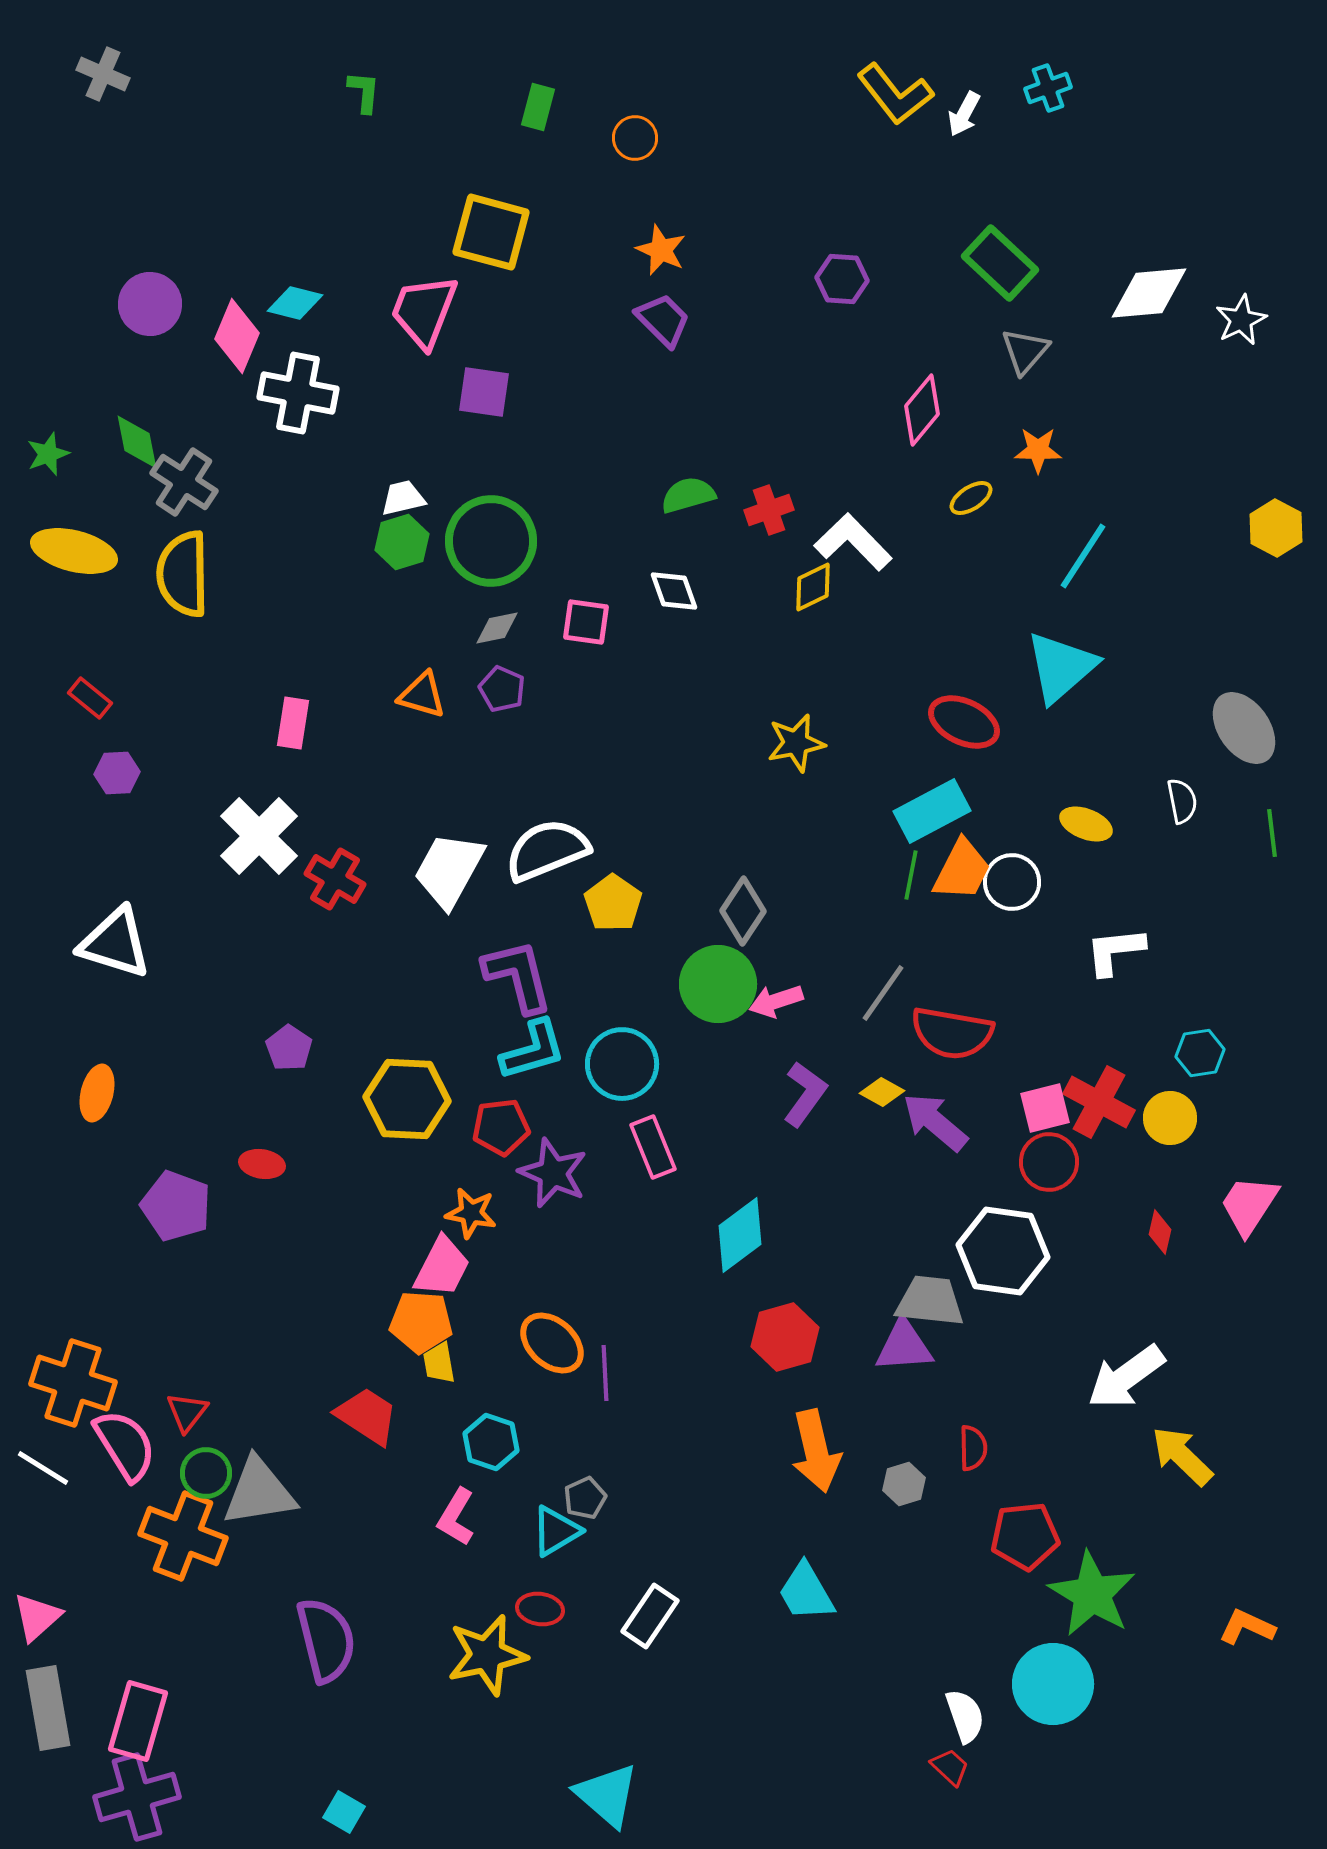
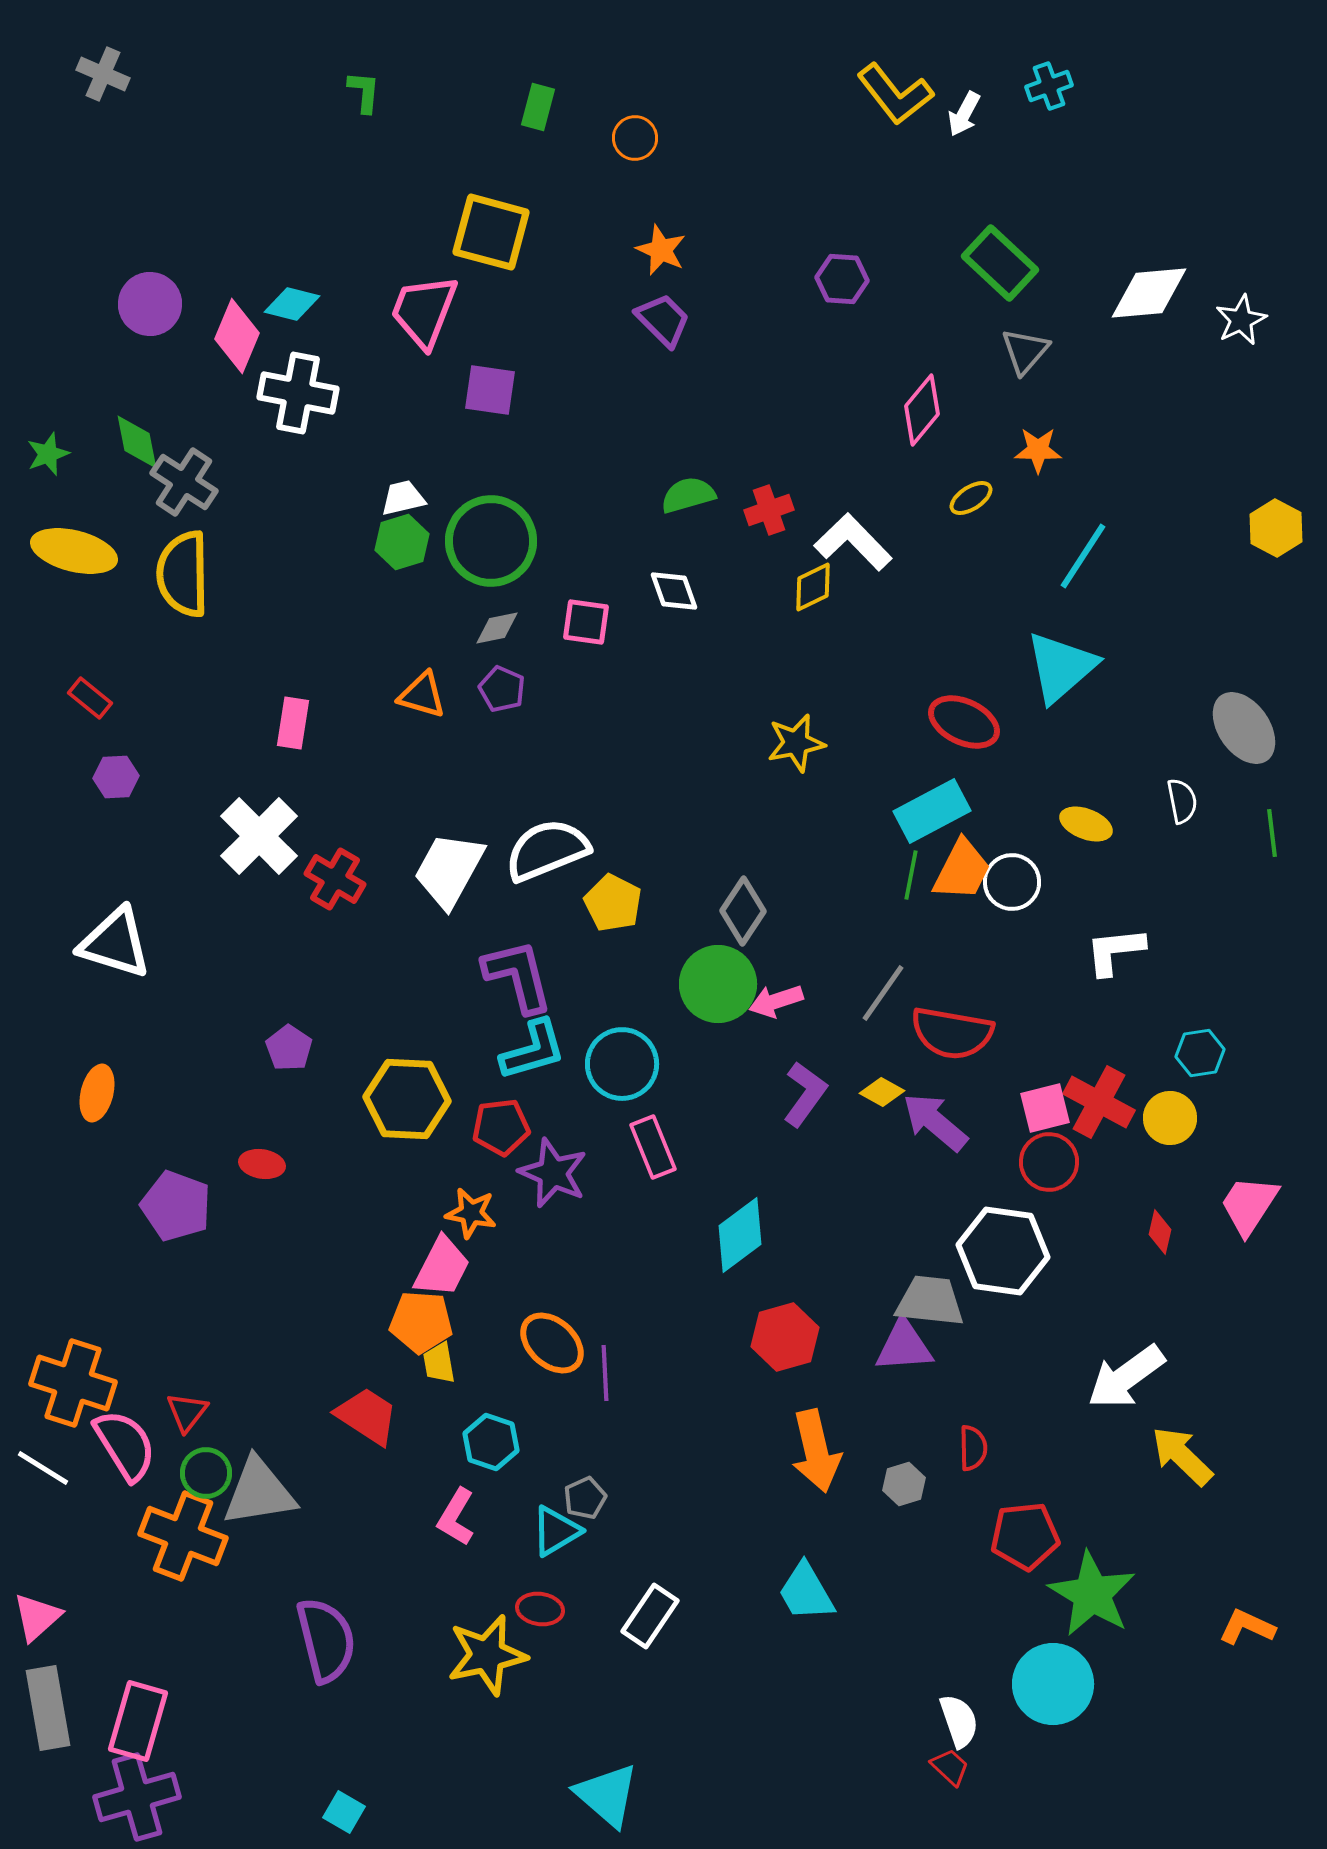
cyan cross at (1048, 88): moved 1 px right, 2 px up
cyan diamond at (295, 303): moved 3 px left, 1 px down
purple square at (484, 392): moved 6 px right, 2 px up
purple hexagon at (117, 773): moved 1 px left, 4 px down
yellow pentagon at (613, 903): rotated 8 degrees counterclockwise
white semicircle at (965, 1716): moved 6 px left, 5 px down
